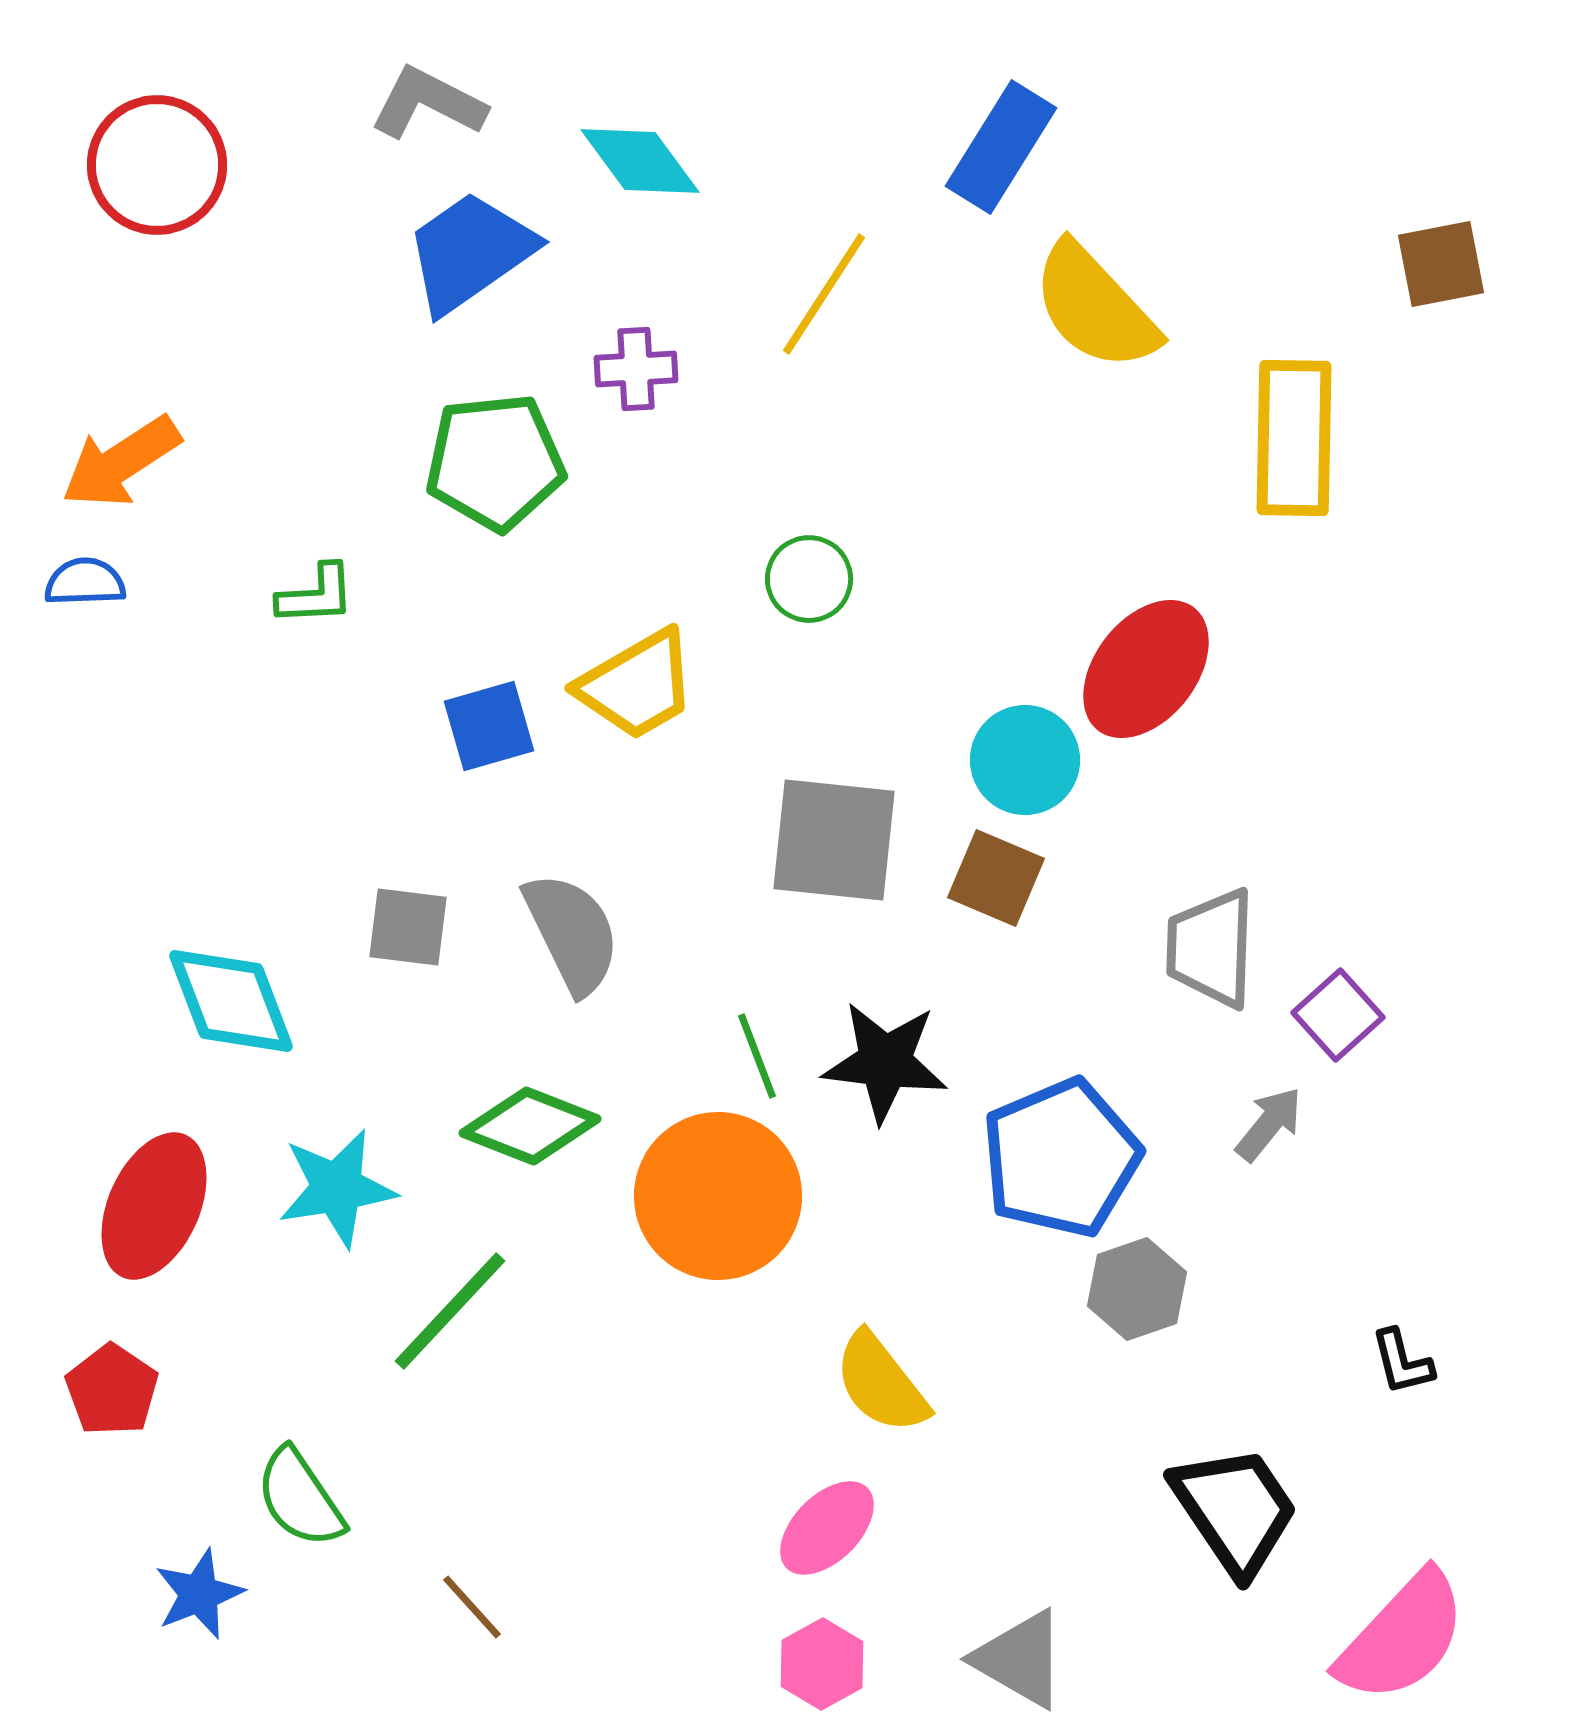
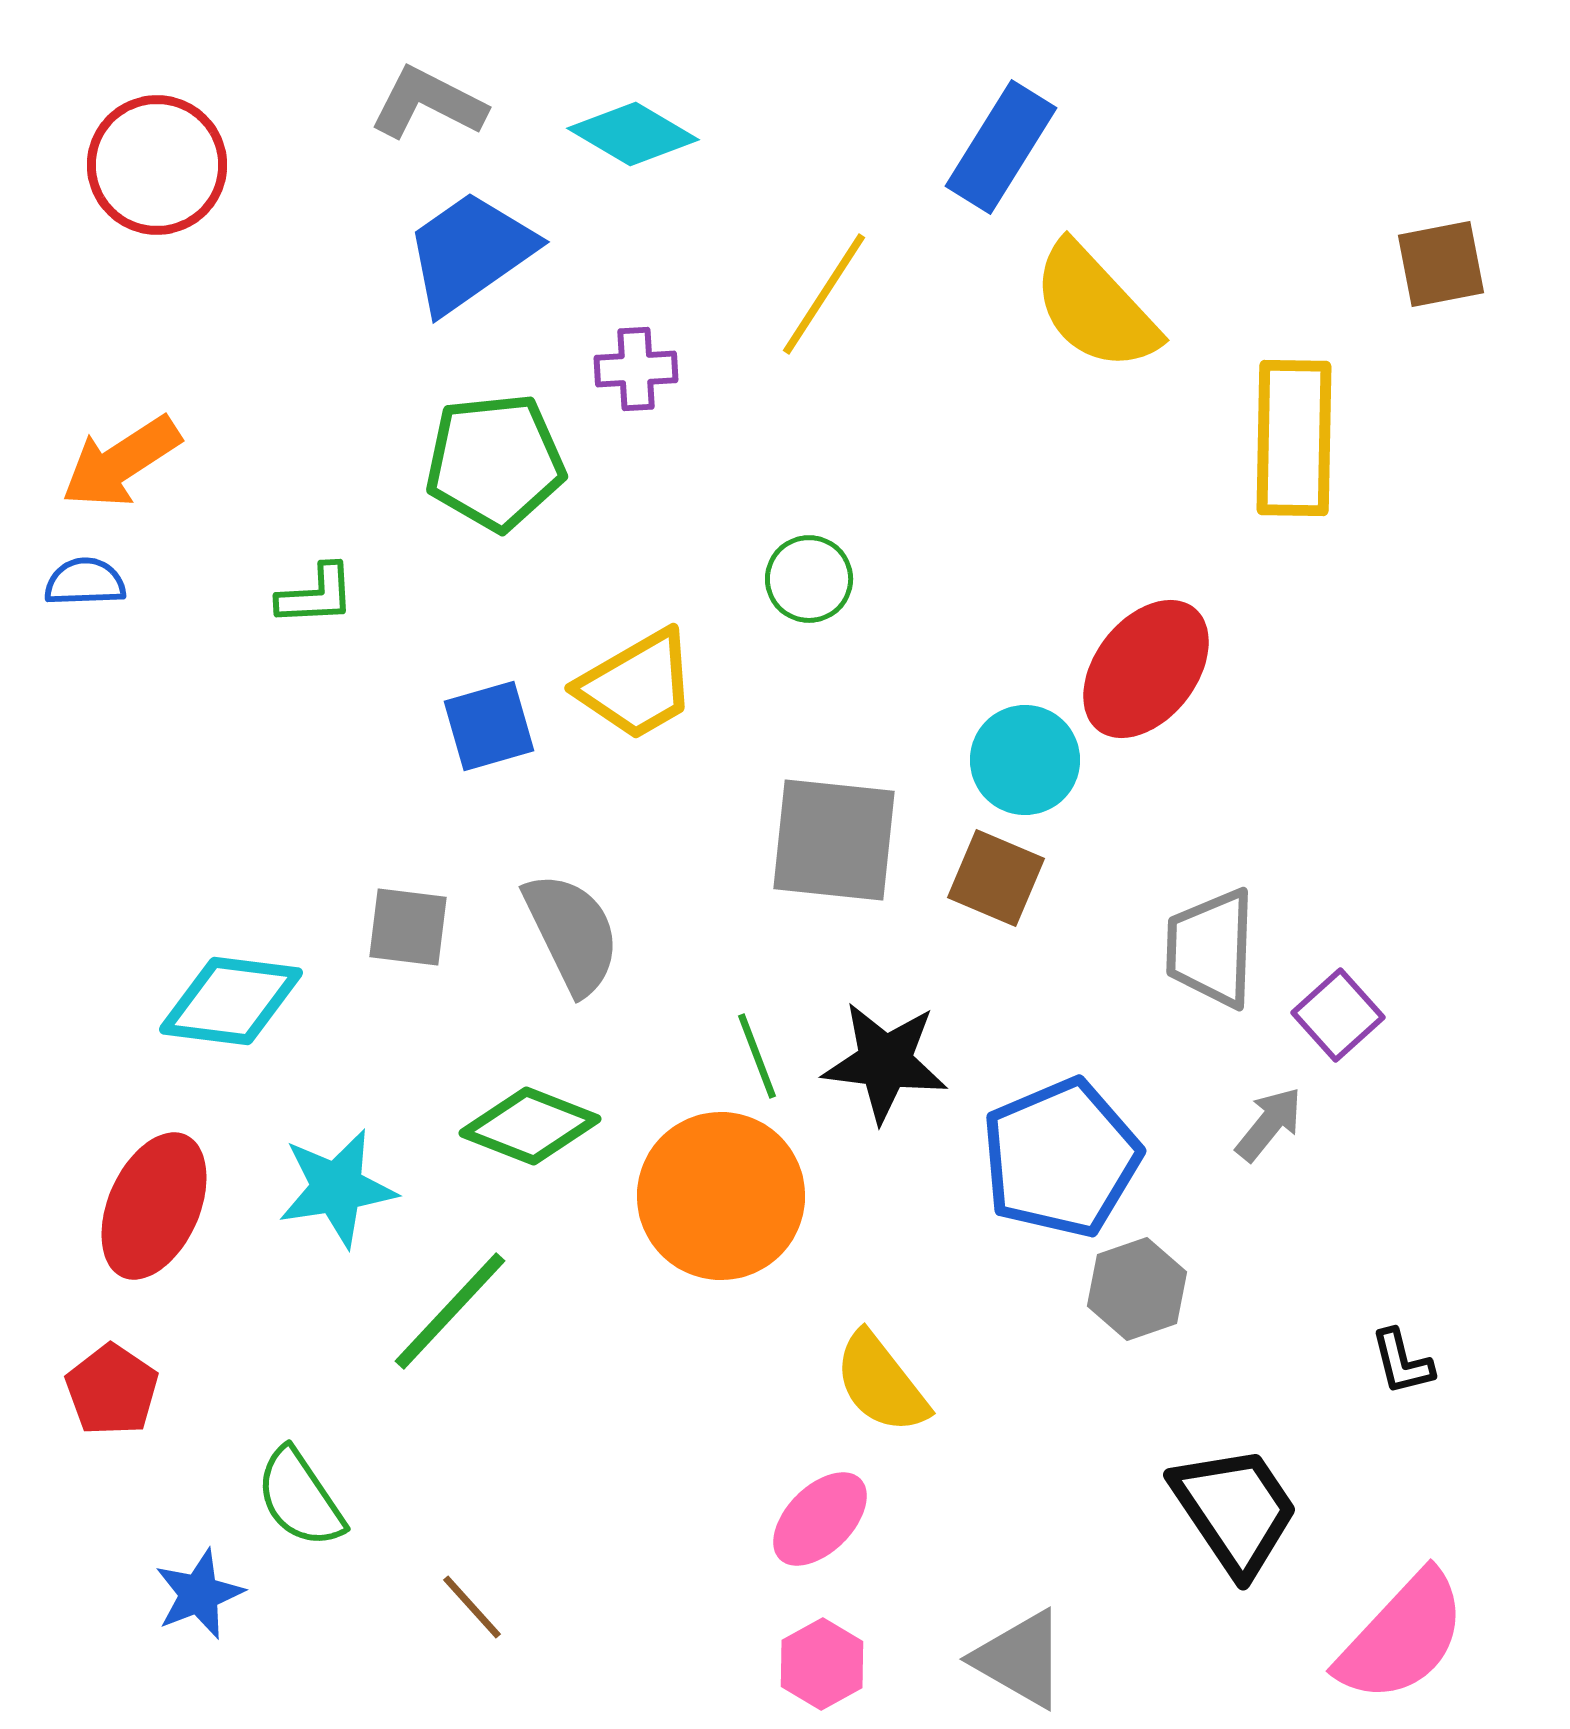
cyan diamond at (640, 161): moved 7 px left, 27 px up; rotated 23 degrees counterclockwise
cyan diamond at (231, 1001): rotated 62 degrees counterclockwise
orange circle at (718, 1196): moved 3 px right
pink ellipse at (827, 1528): moved 7 px left, 9 px up
